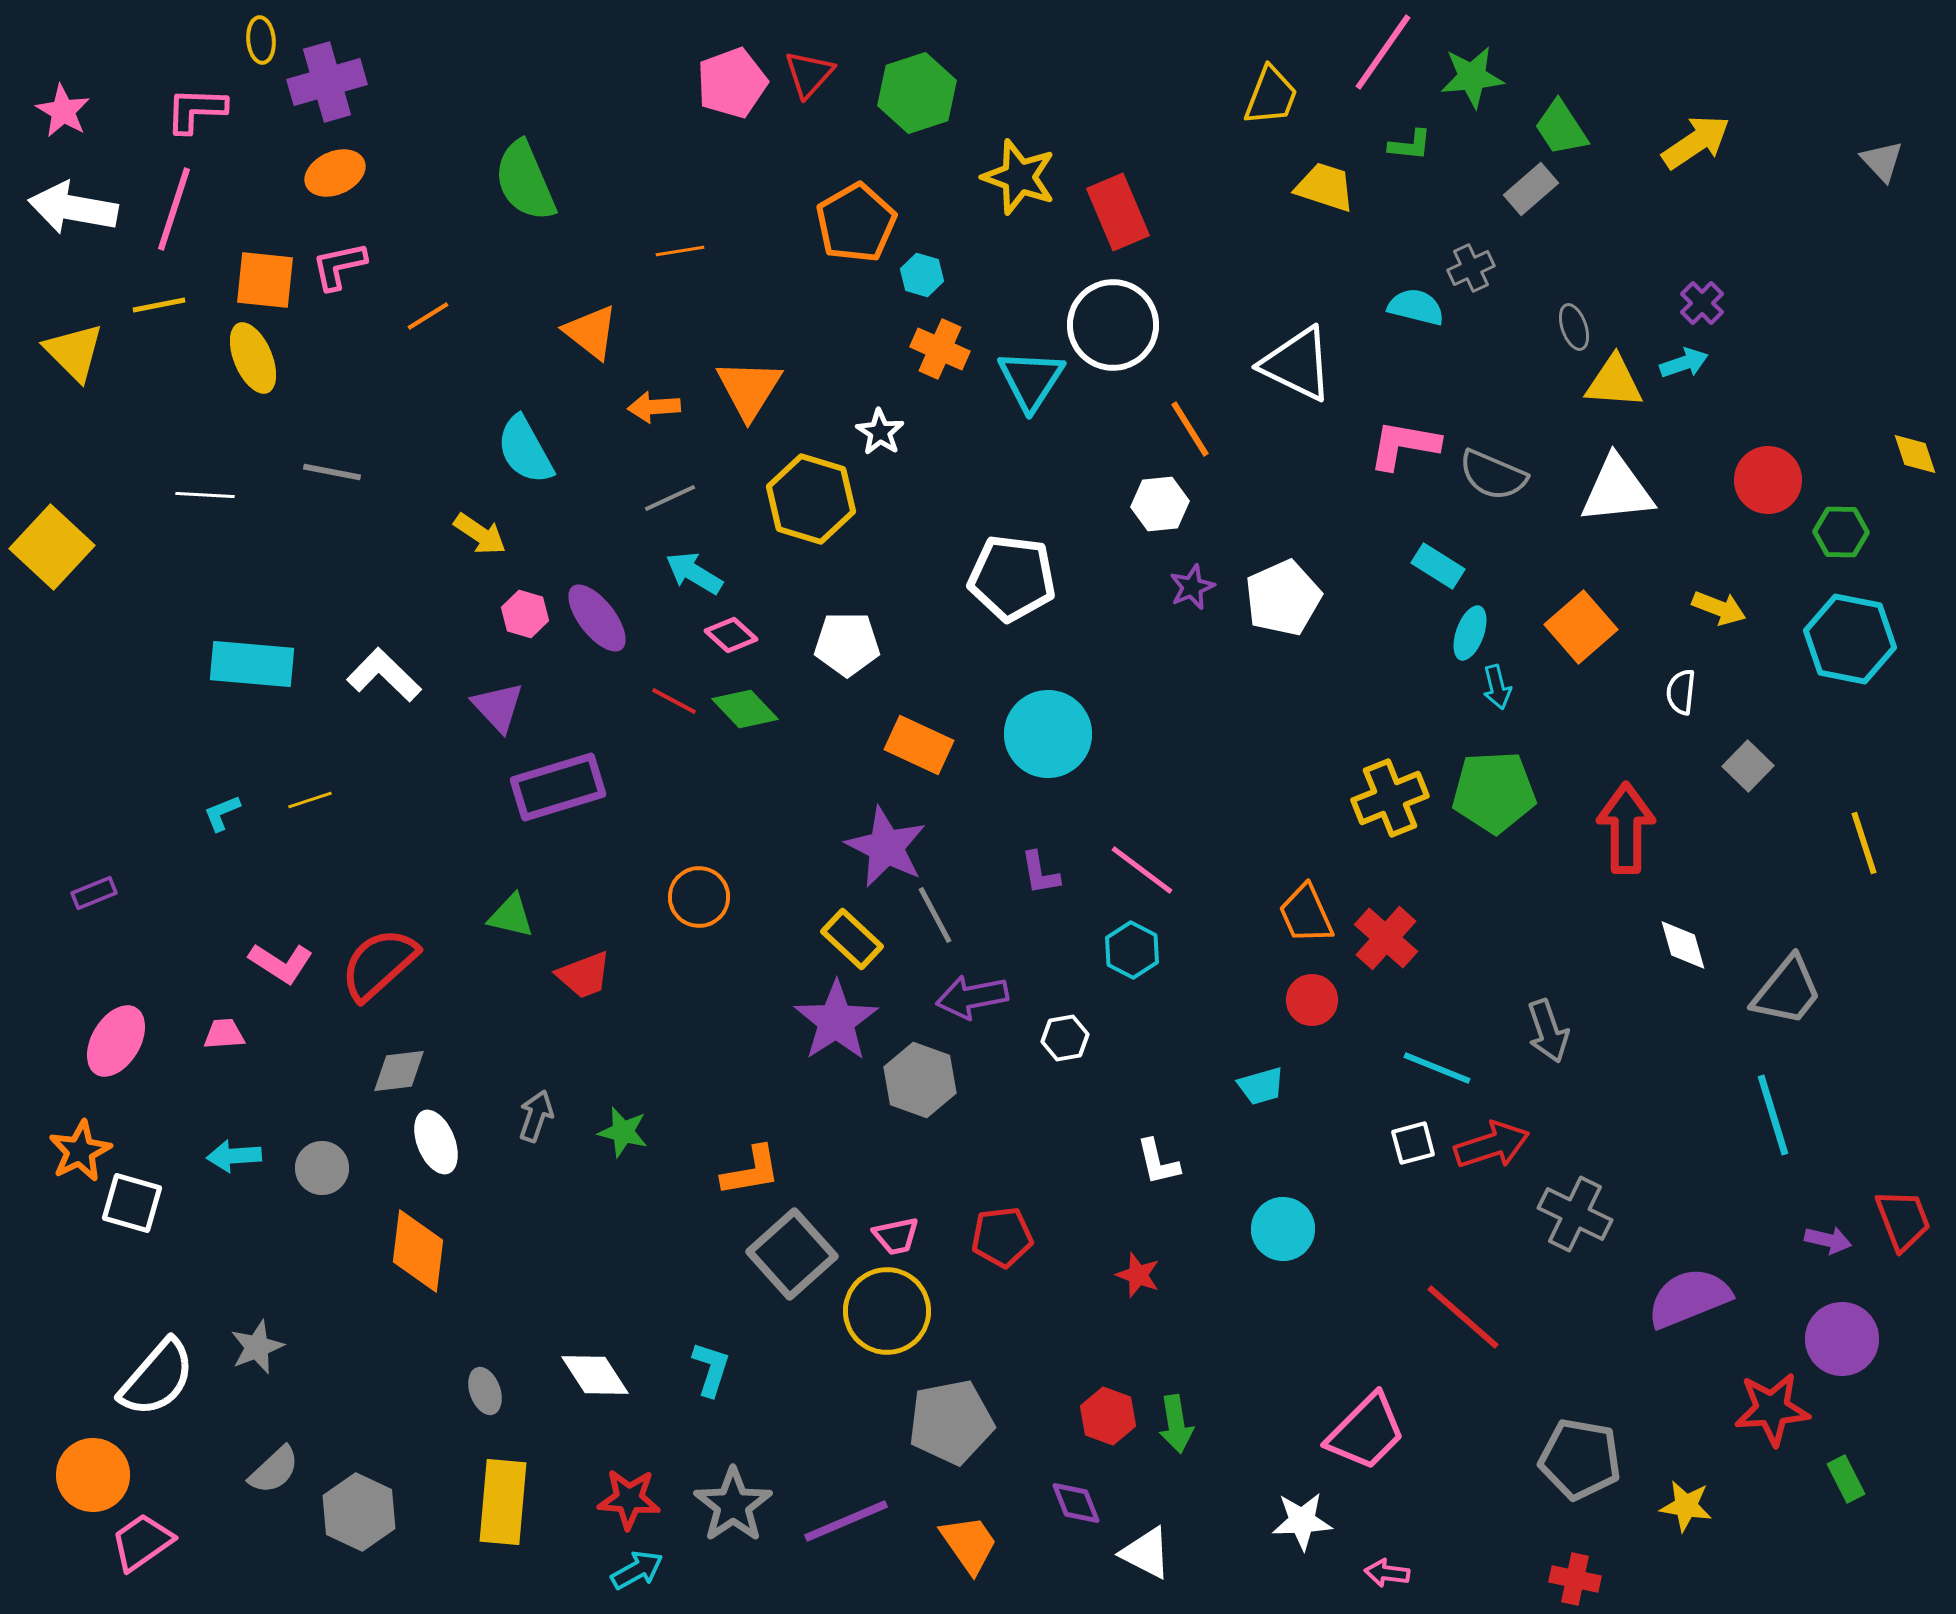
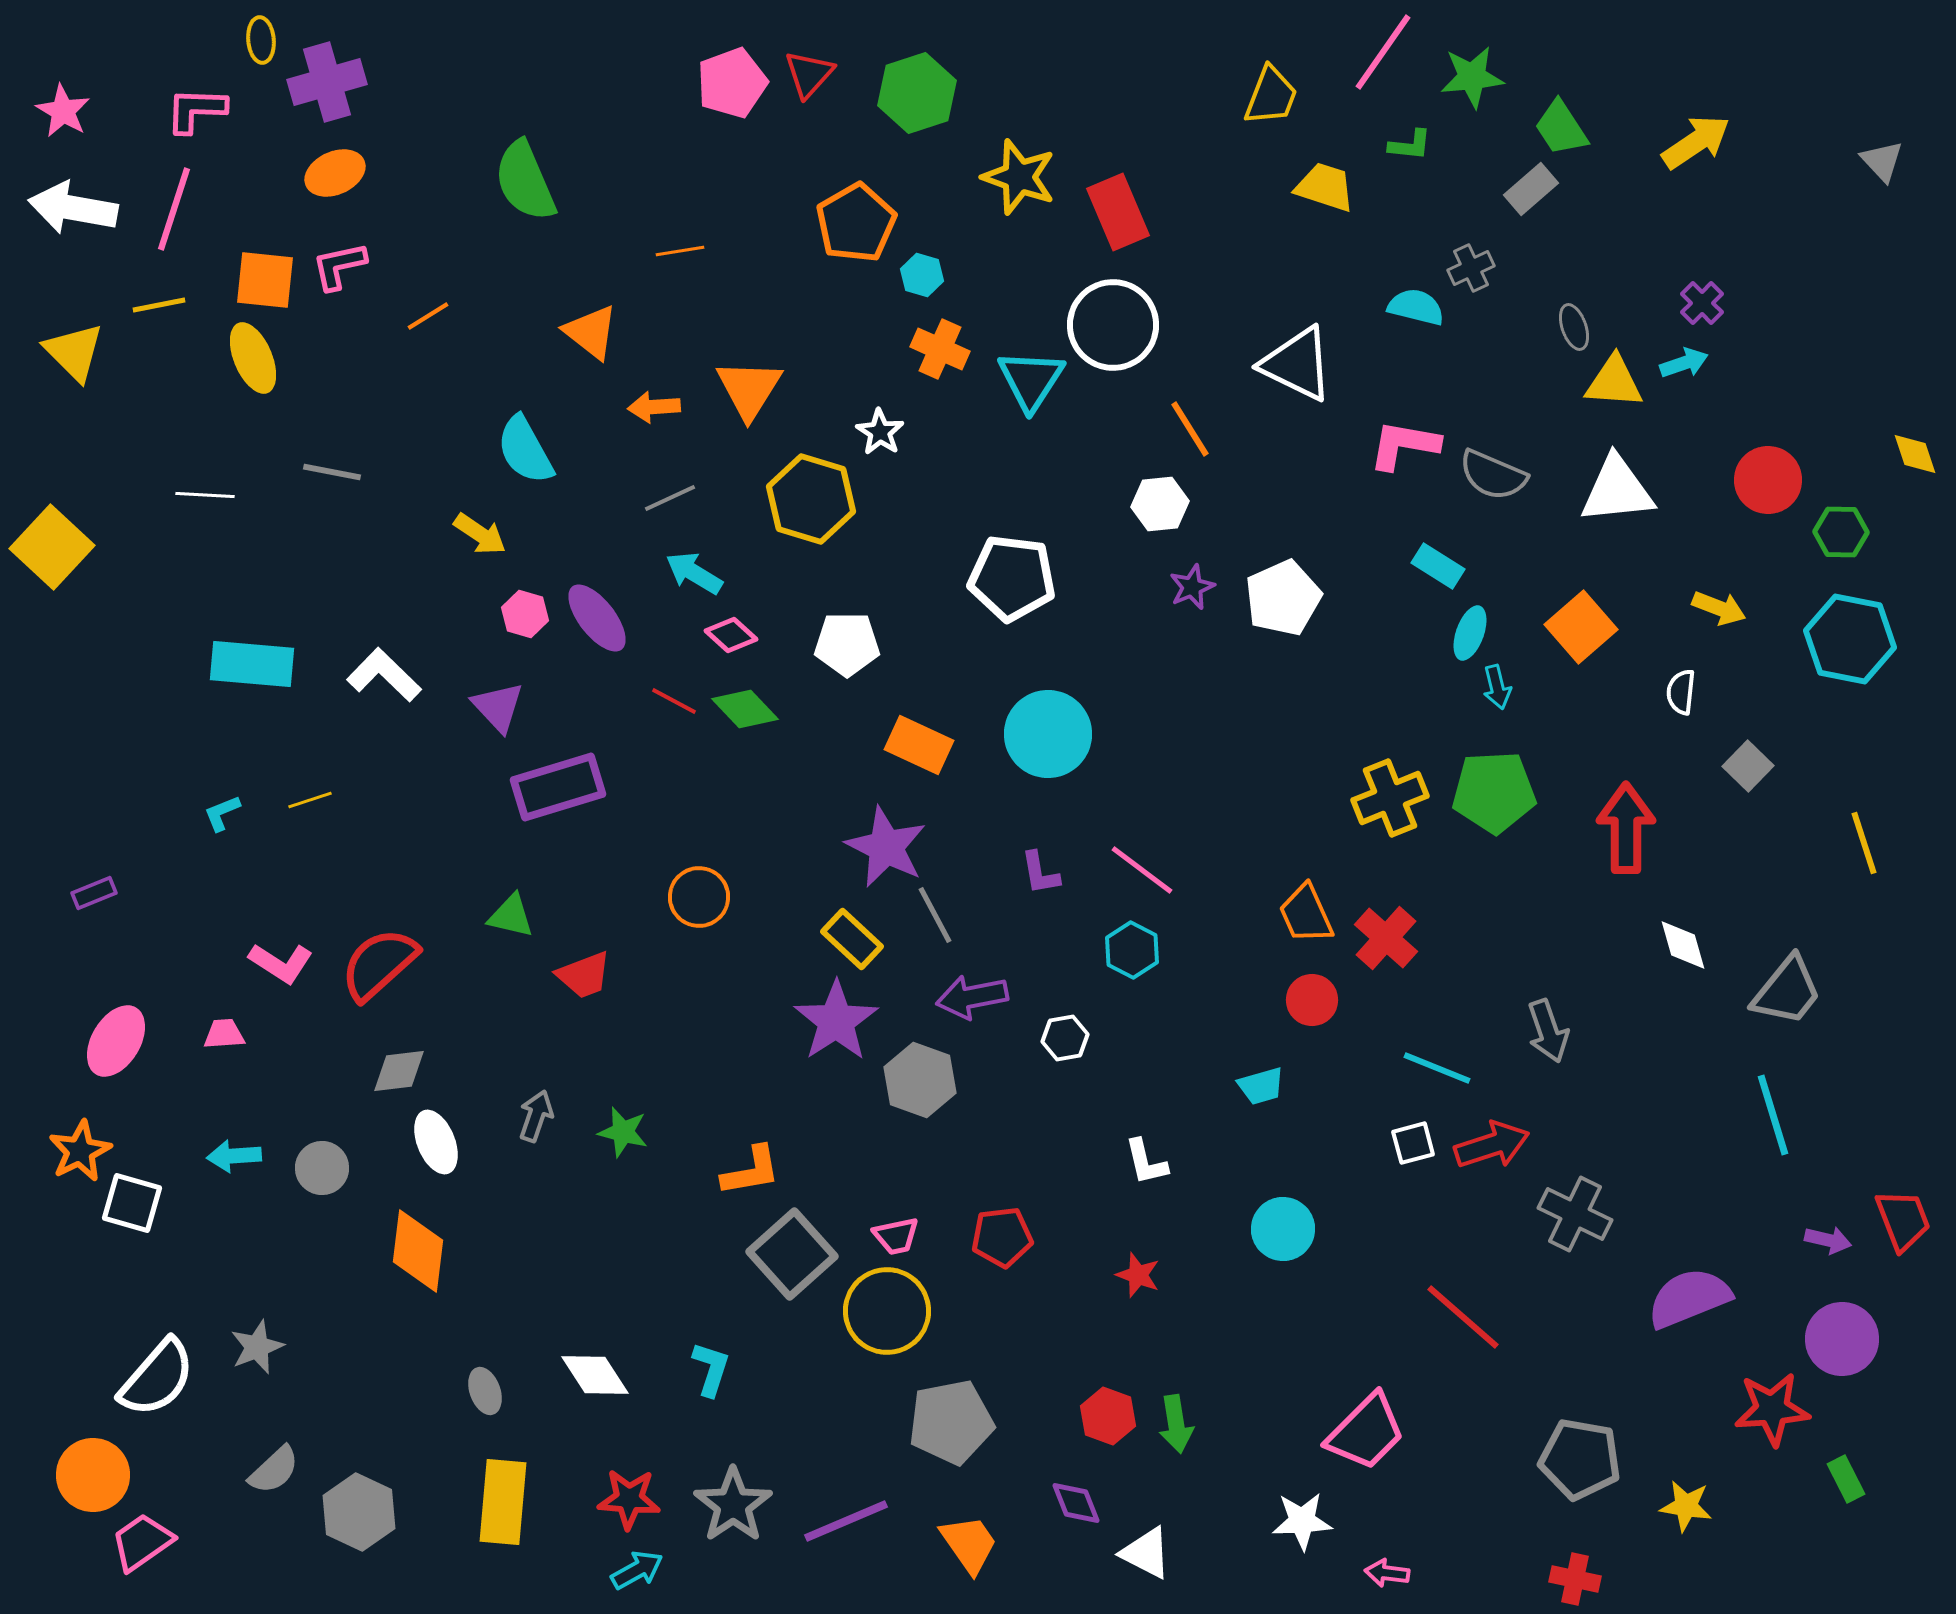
white L-shape at (1158, 1162): moved 12 px left
